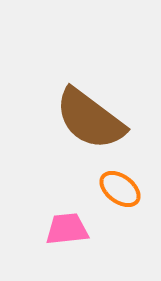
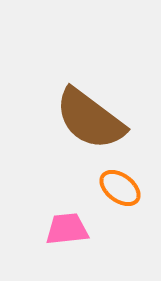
orange ellipse: moved 1 px up
